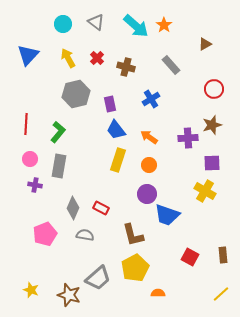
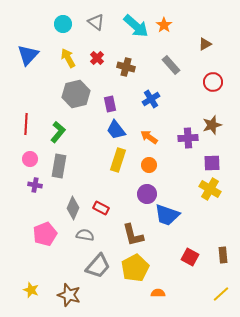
red circle at (214, 89): moved 1 px left, 7 px up
yellow cross at (205, 191): moved 5 px right, 2 px up
gray trapezoid at (98, 278): moved 12 px up; rotated 8 degrees counterclockwise
